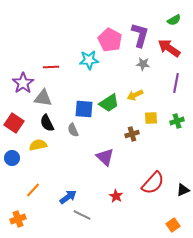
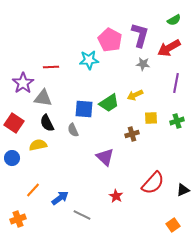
red arrow: rotated 65 degrees counterclockwise
blue arrow: moved 8 px left, 1 px down
